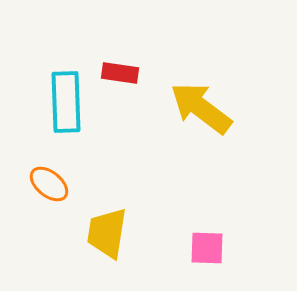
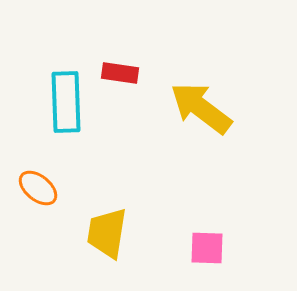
orange ellipse: moved 11 px left, 4 px down
